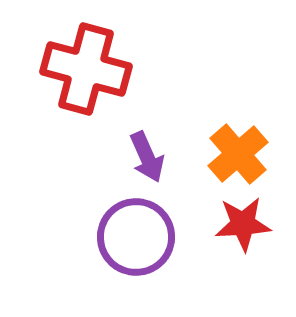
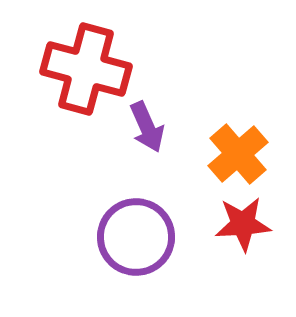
purple arrow: moved 30 px up
